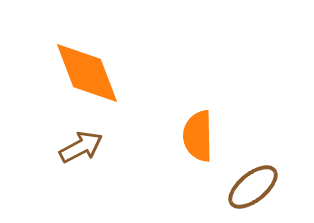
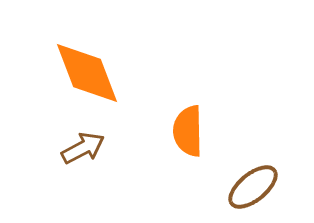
orange semicircle: moved 10 px left, 5 px up
brown arrow: moved 2 px right, 1 px down
